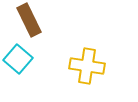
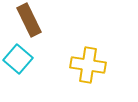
yellow cross: moved 1 px right, 1 px up
